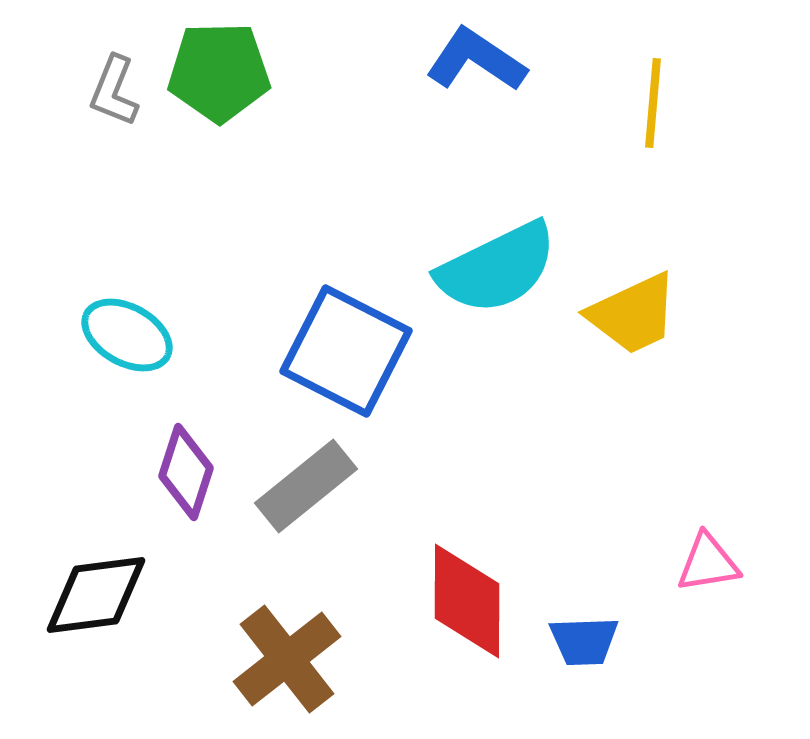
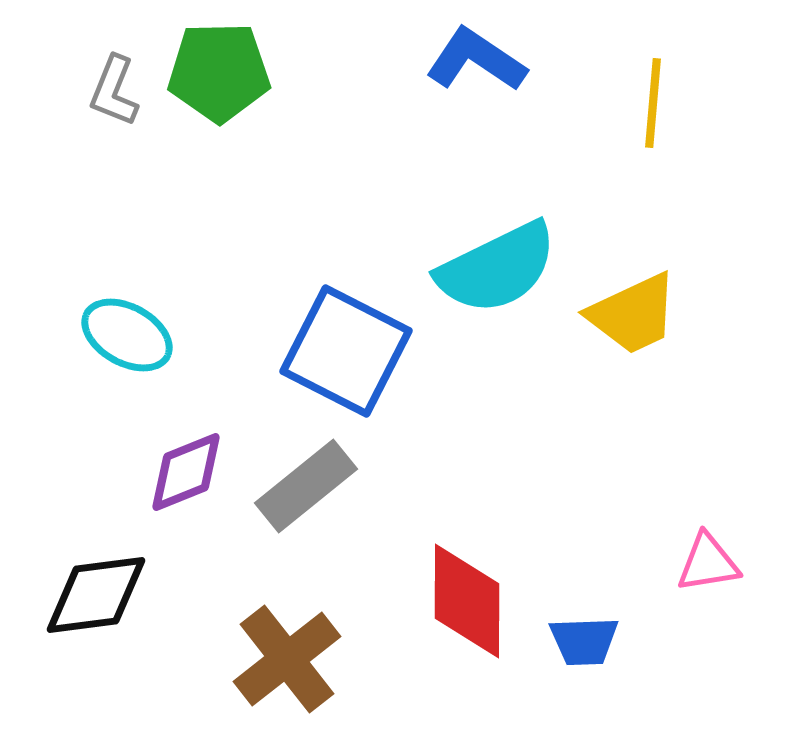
purple diamond: rotated 50 degrees clockwise
